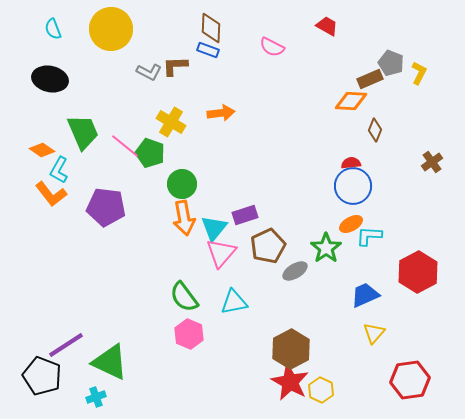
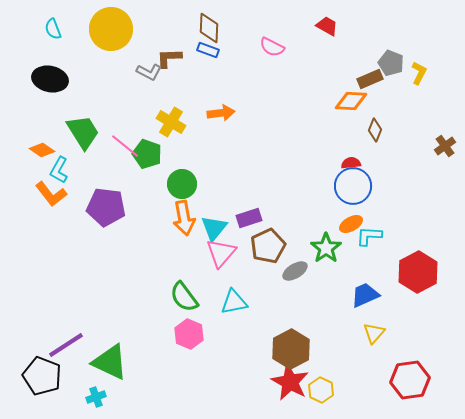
brown diamond at (211, 28): moved 2 px left
brown L-shape at (175, 66): moved 6 px left, 8 px up
green trapezoid at (83, 132): rotated 9 degrees counterclockwise
green pentagon at (150, 153): moved 3 px left, 1 px down
brown cross at (432, 162): moved 13 px right, 16 px up
purple rectangle at (245, 215): moved 4 px right, 3 px down
